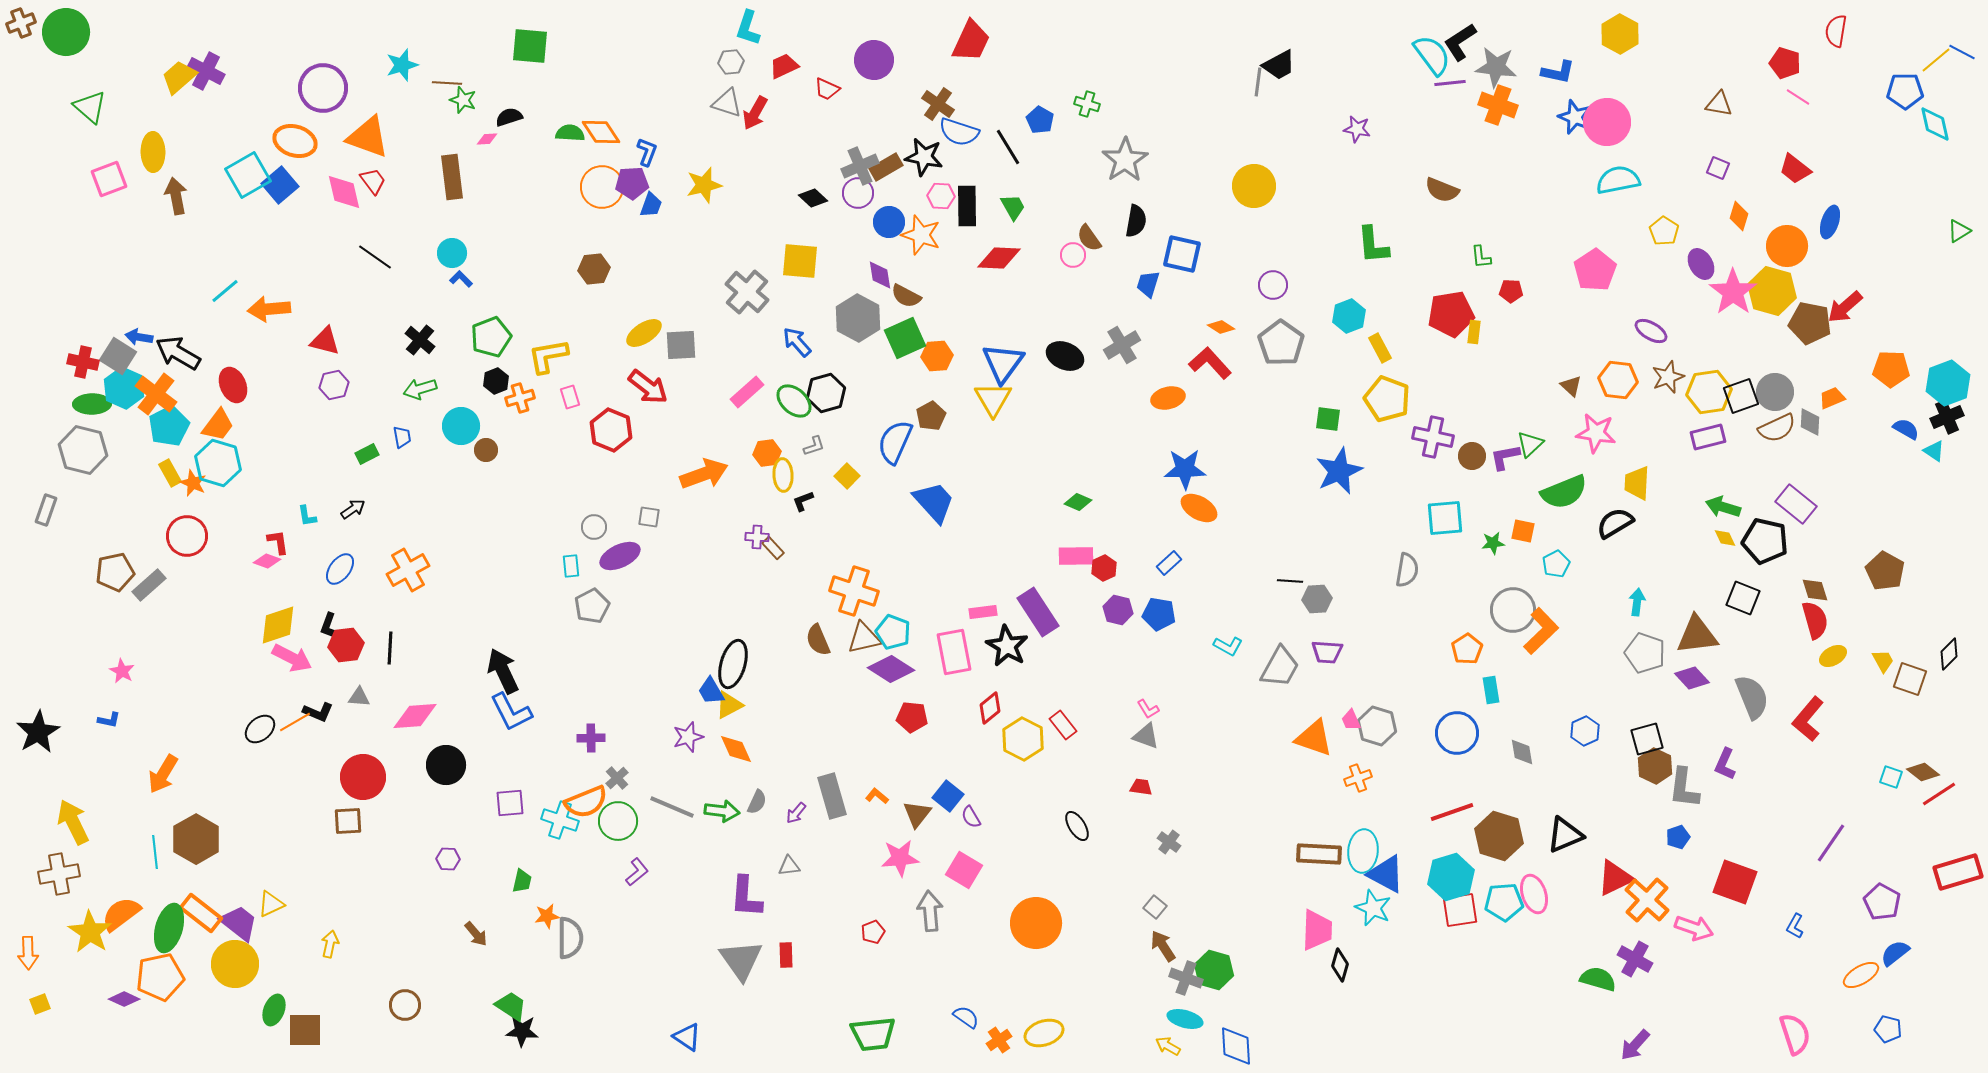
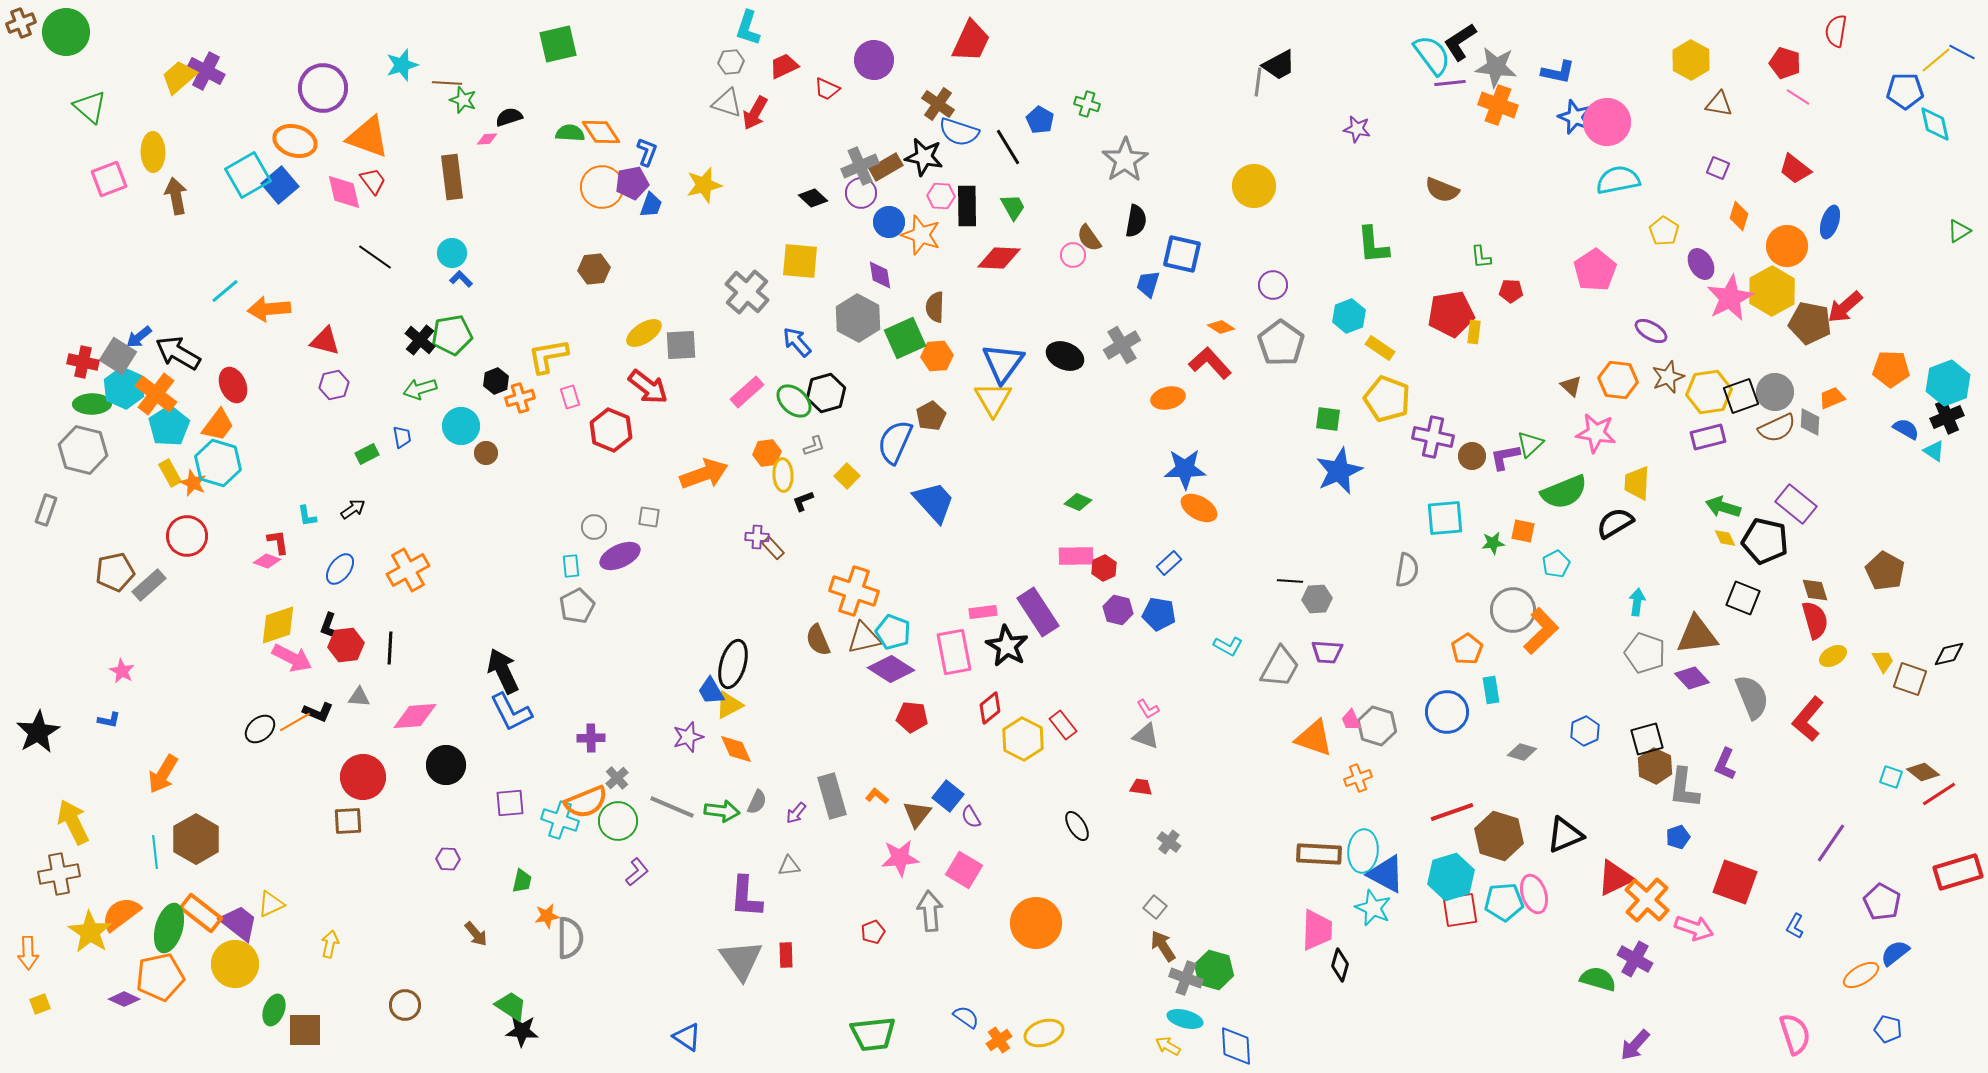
yellow hexagon at (1620, 34): moved 71 px right, 26 px down
green square at (530, 46): moved 28 px right, 2 px up; rotated 18 degrees counterclockwise
purple pentagon at (632, 183): rotated 8 degrees counterclockwise
purple circle at (858, 193): moved 3 px right
yellow hexagon at (1772, 291): rotated 15 degrees clockwise
pink star at (1733, 292): moved 3 px left, 6 px down; rotated 9 degrees clockwise
brown semicircle at (906, 296): moved 29 px right, 11 px down; rotated 64 degrees clockwise
blue arrow at (139, 337): rotated 48 degrees counterclockwise
green pentagon at (491, 337): moved 39 px left, 2 px up; rotated 12 degrees clockwise
yellow rectangle at (1380, 348): rotated 28 degrees counterclockwise
cyan pentagon at (169, 426): rotated 6 degrees counterclockwise
brown circle at (486, 450): moved 3 px down
gray pentagon at (592, 606): moved 15 px left
black diamond at (1949, 654): rotated 32 degrees clockwise
blue circle at (1457, 733): moved 10 px left, 21 px up
gray diamond at (1522, 752): rotated 64 degrees counterclockwise
